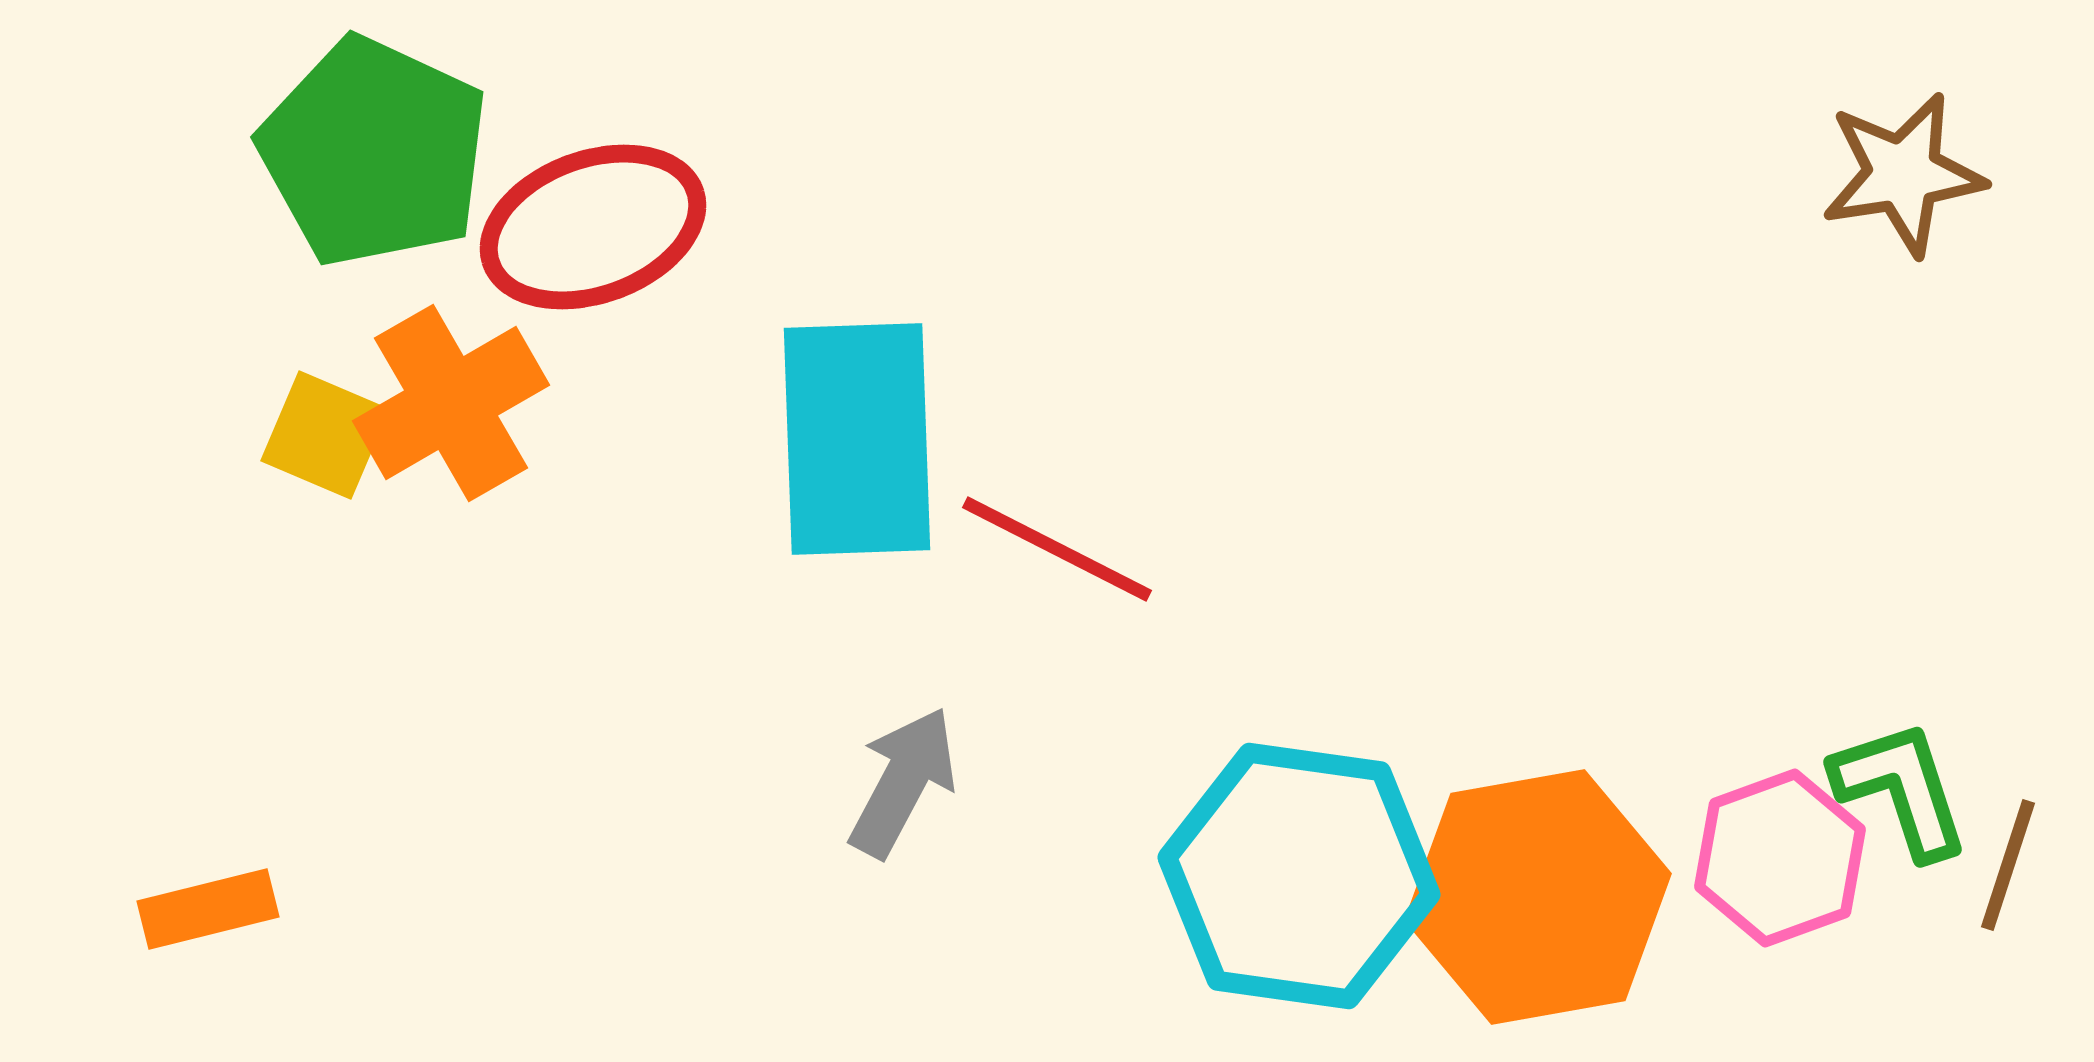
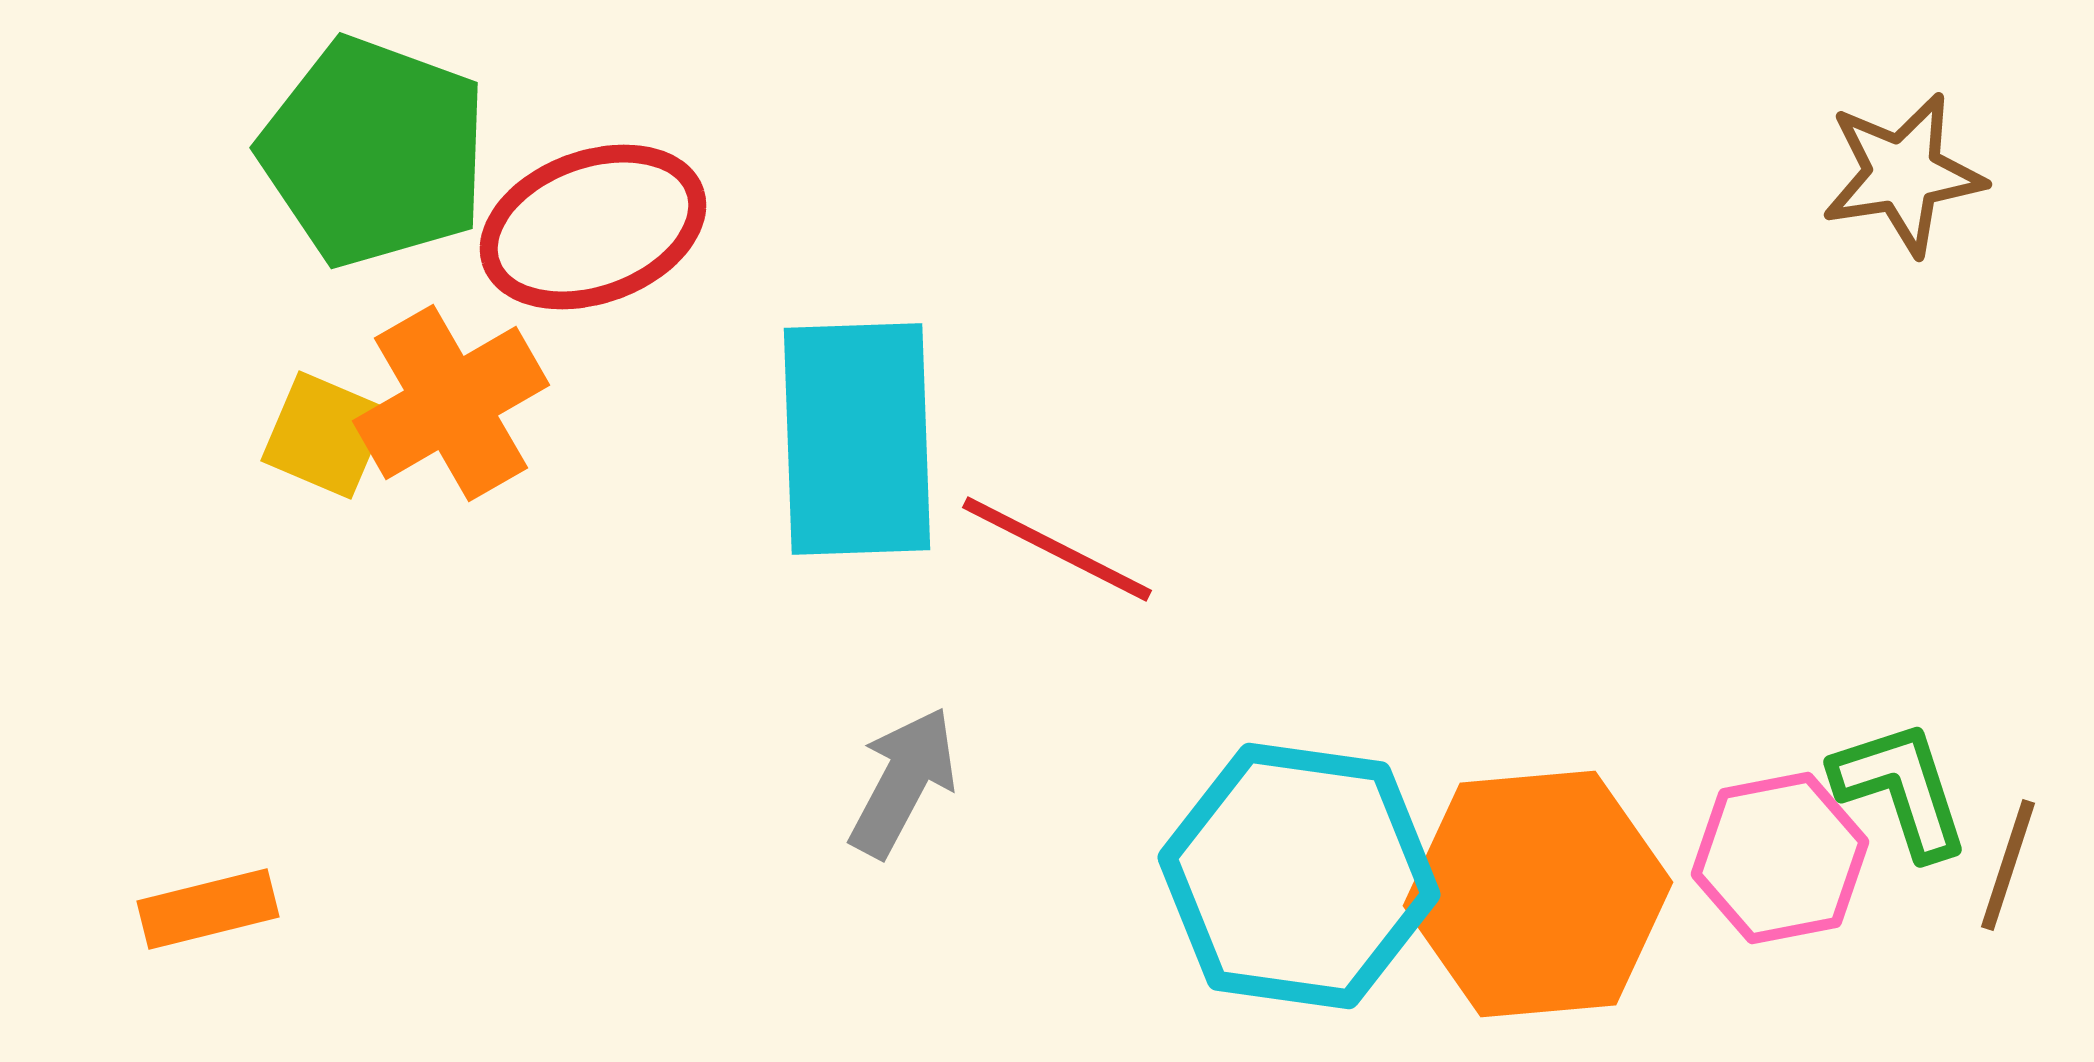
green pentagon: rotated 5 degrees counterclockwise
pink hexagon: rotated 9 degrees clockwise
orange hexagon: moved 3 px up; rotated 5 degrees clockwise
